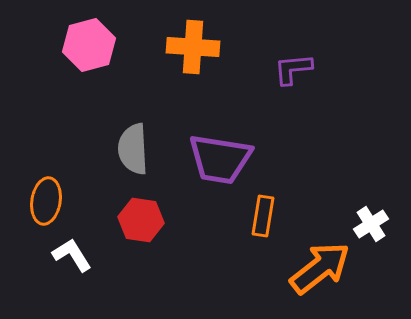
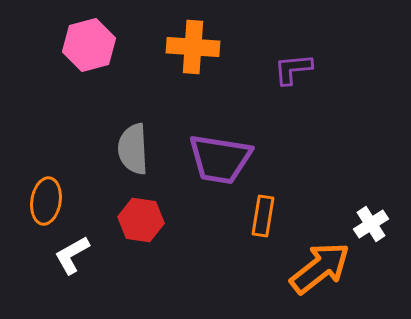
white L-shape: rotated 87 degrees counterclockwise
